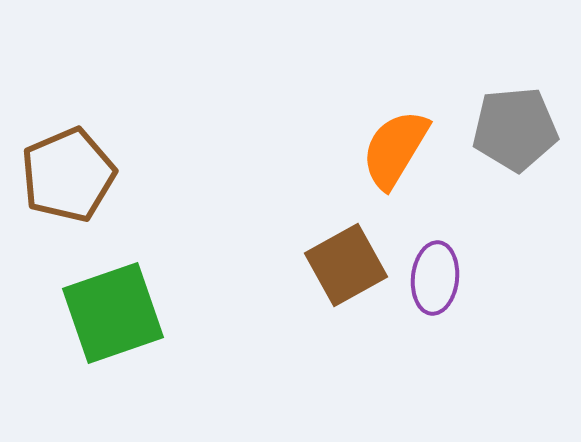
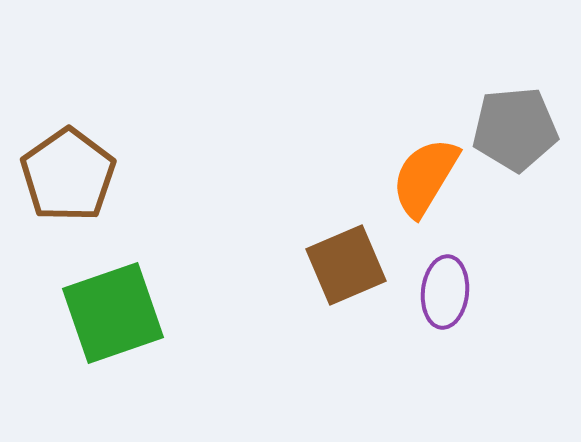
orange semicircle: moved 30 px right, 28 px down
brown pentagon: rotated 12 degrees counterclockwise
brown square: rotated 6 degrees clockwise
purple ellipse: moved 10 px right, 14 px down
